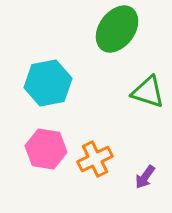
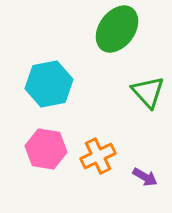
cyan hexagon: moved 1 px right, 1 px down
green triangle: rotated 30 degrees clockwise
orange cross: moved 3 px right, 3 px up
purple arrow: rotated 95 degrees counterclockwise
